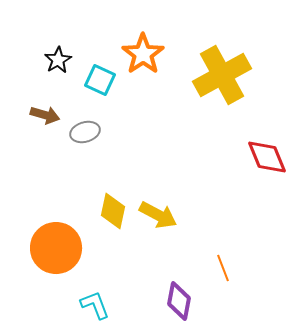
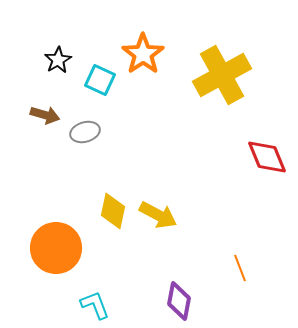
orange line: moved 17 px right
